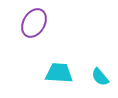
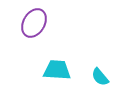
cyan trapezoid: moved 2 px left, 3 px up
